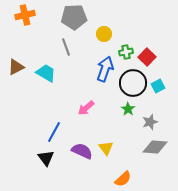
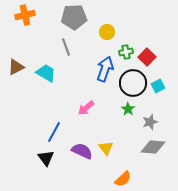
yellow circle: moved 3 px right, 2 px up
gray diamond: moved 2 px left
